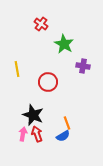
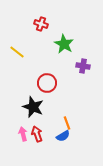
red cross: rotated 16 degrees counterclockwise
yellow line: moved 17 px up; rotated 42 degrees counterclockwise
red circle: moved 1 px left, 1 px down
black star: moved 8 px up
pink arrow: rotated 24 degrees counterclockwise
